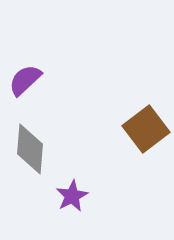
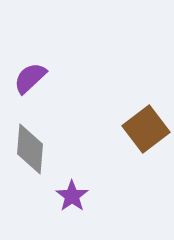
purple semicircle: moved 5 px right, 2 px up
purple star: rotated 8 degrees counterclockwise
